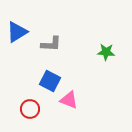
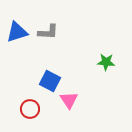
blue triangle: rotated 15 degrees clockwise
gray L-shape: moved 3 px left, 12 px up
green star: moved 10 px down
pink triangle: rotated 36 degrees clockwise
